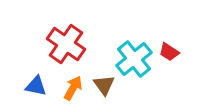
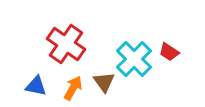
cyan cross: rotated 6 degrees counterclockwise
brown triangle: moved 3 px up
